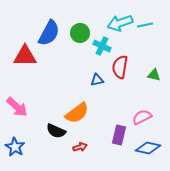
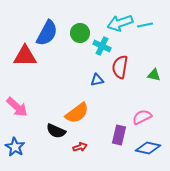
blue semicircle: moved 2 px left
